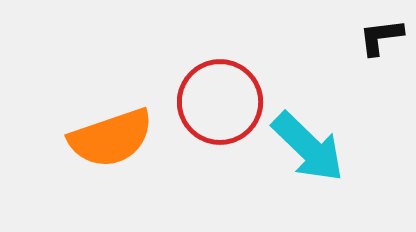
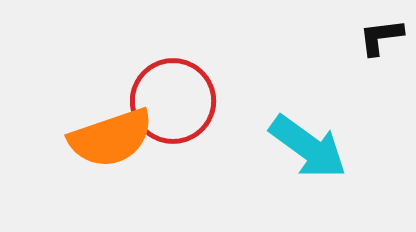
red circle: moved 47 px left, 1 px up
cyan arrow: rotated 8 degrees counterclockwise
